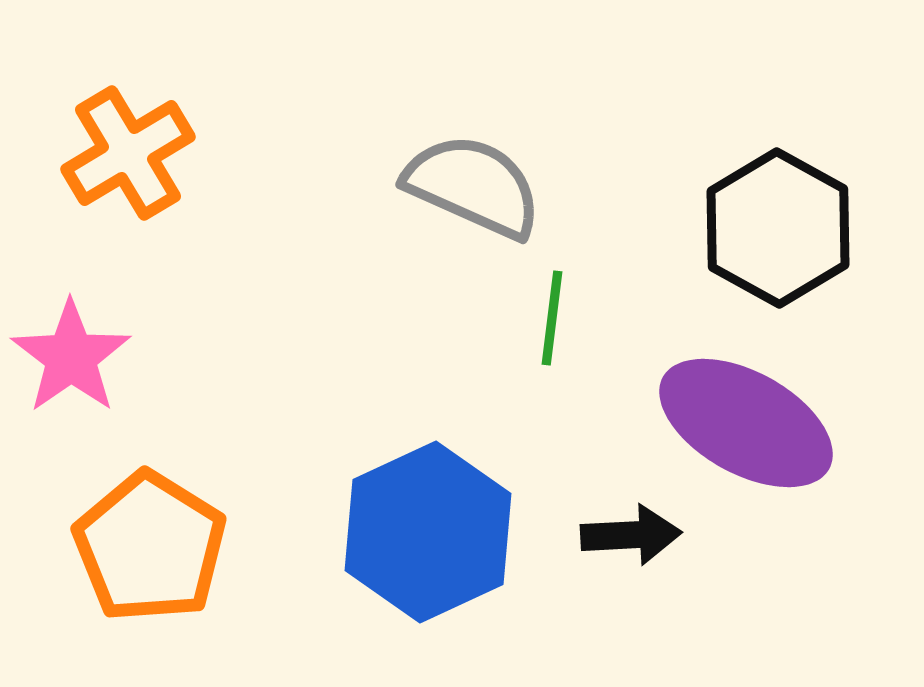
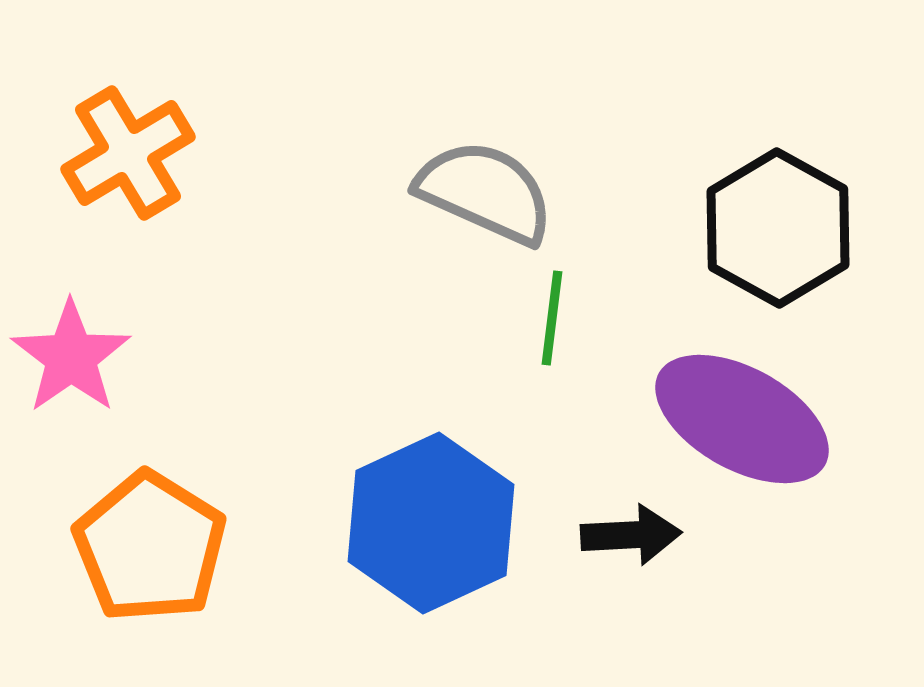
gray semicircle: moved 12 px right, 6 px down
purple ellipse: moved 4 px left, 4 px up
blue hexagon: moved 3 px right, 9 px up
